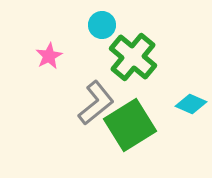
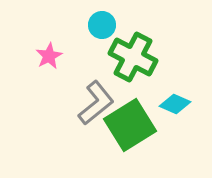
green cross: rotated 12 degrees counterclockwise
cyan diamond: moved 16 px left
